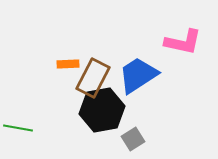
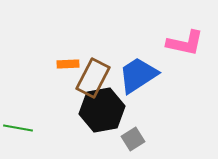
pink L-shape: moved 2 px right, 1 px down
